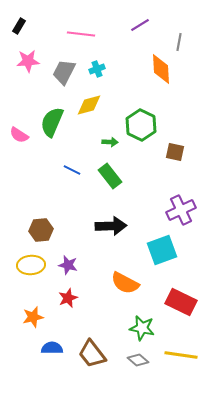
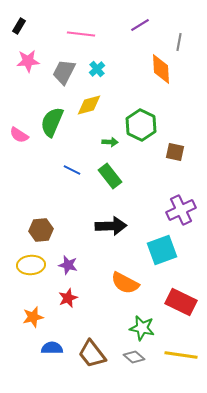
cyan cross: rotated 21 degrees counterclockwise
gray diamond: moved 4 px left, 3 px up
